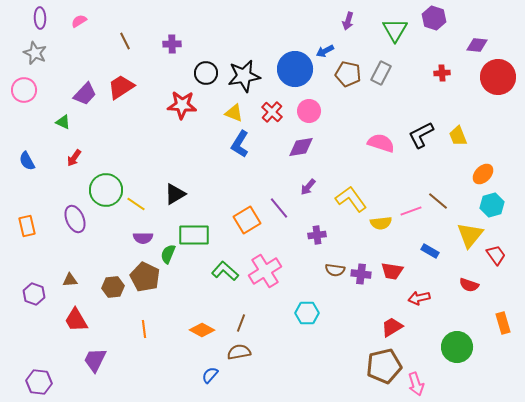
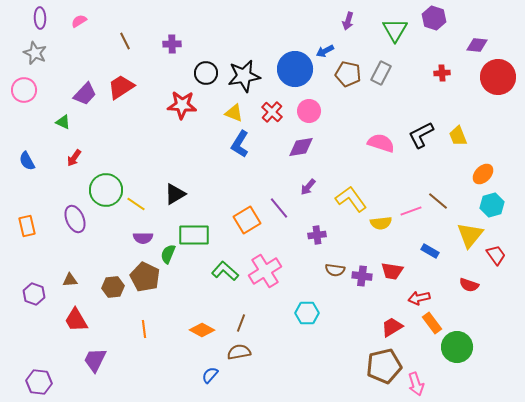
purple cross at (361, 274): moved 1 px right, 2 px down
orange rectangle at (503, 323): moved 71 px left; rotated 20 degrees counterclockwise
